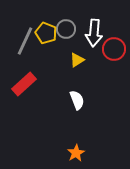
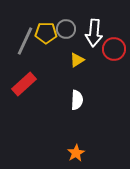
yellow pentagon: rotated 20 degrees counterclockwise
white semicircle: rotated 24 degrees clockwise
